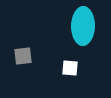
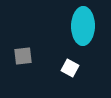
white square: rotated 24 degrees clockwise
